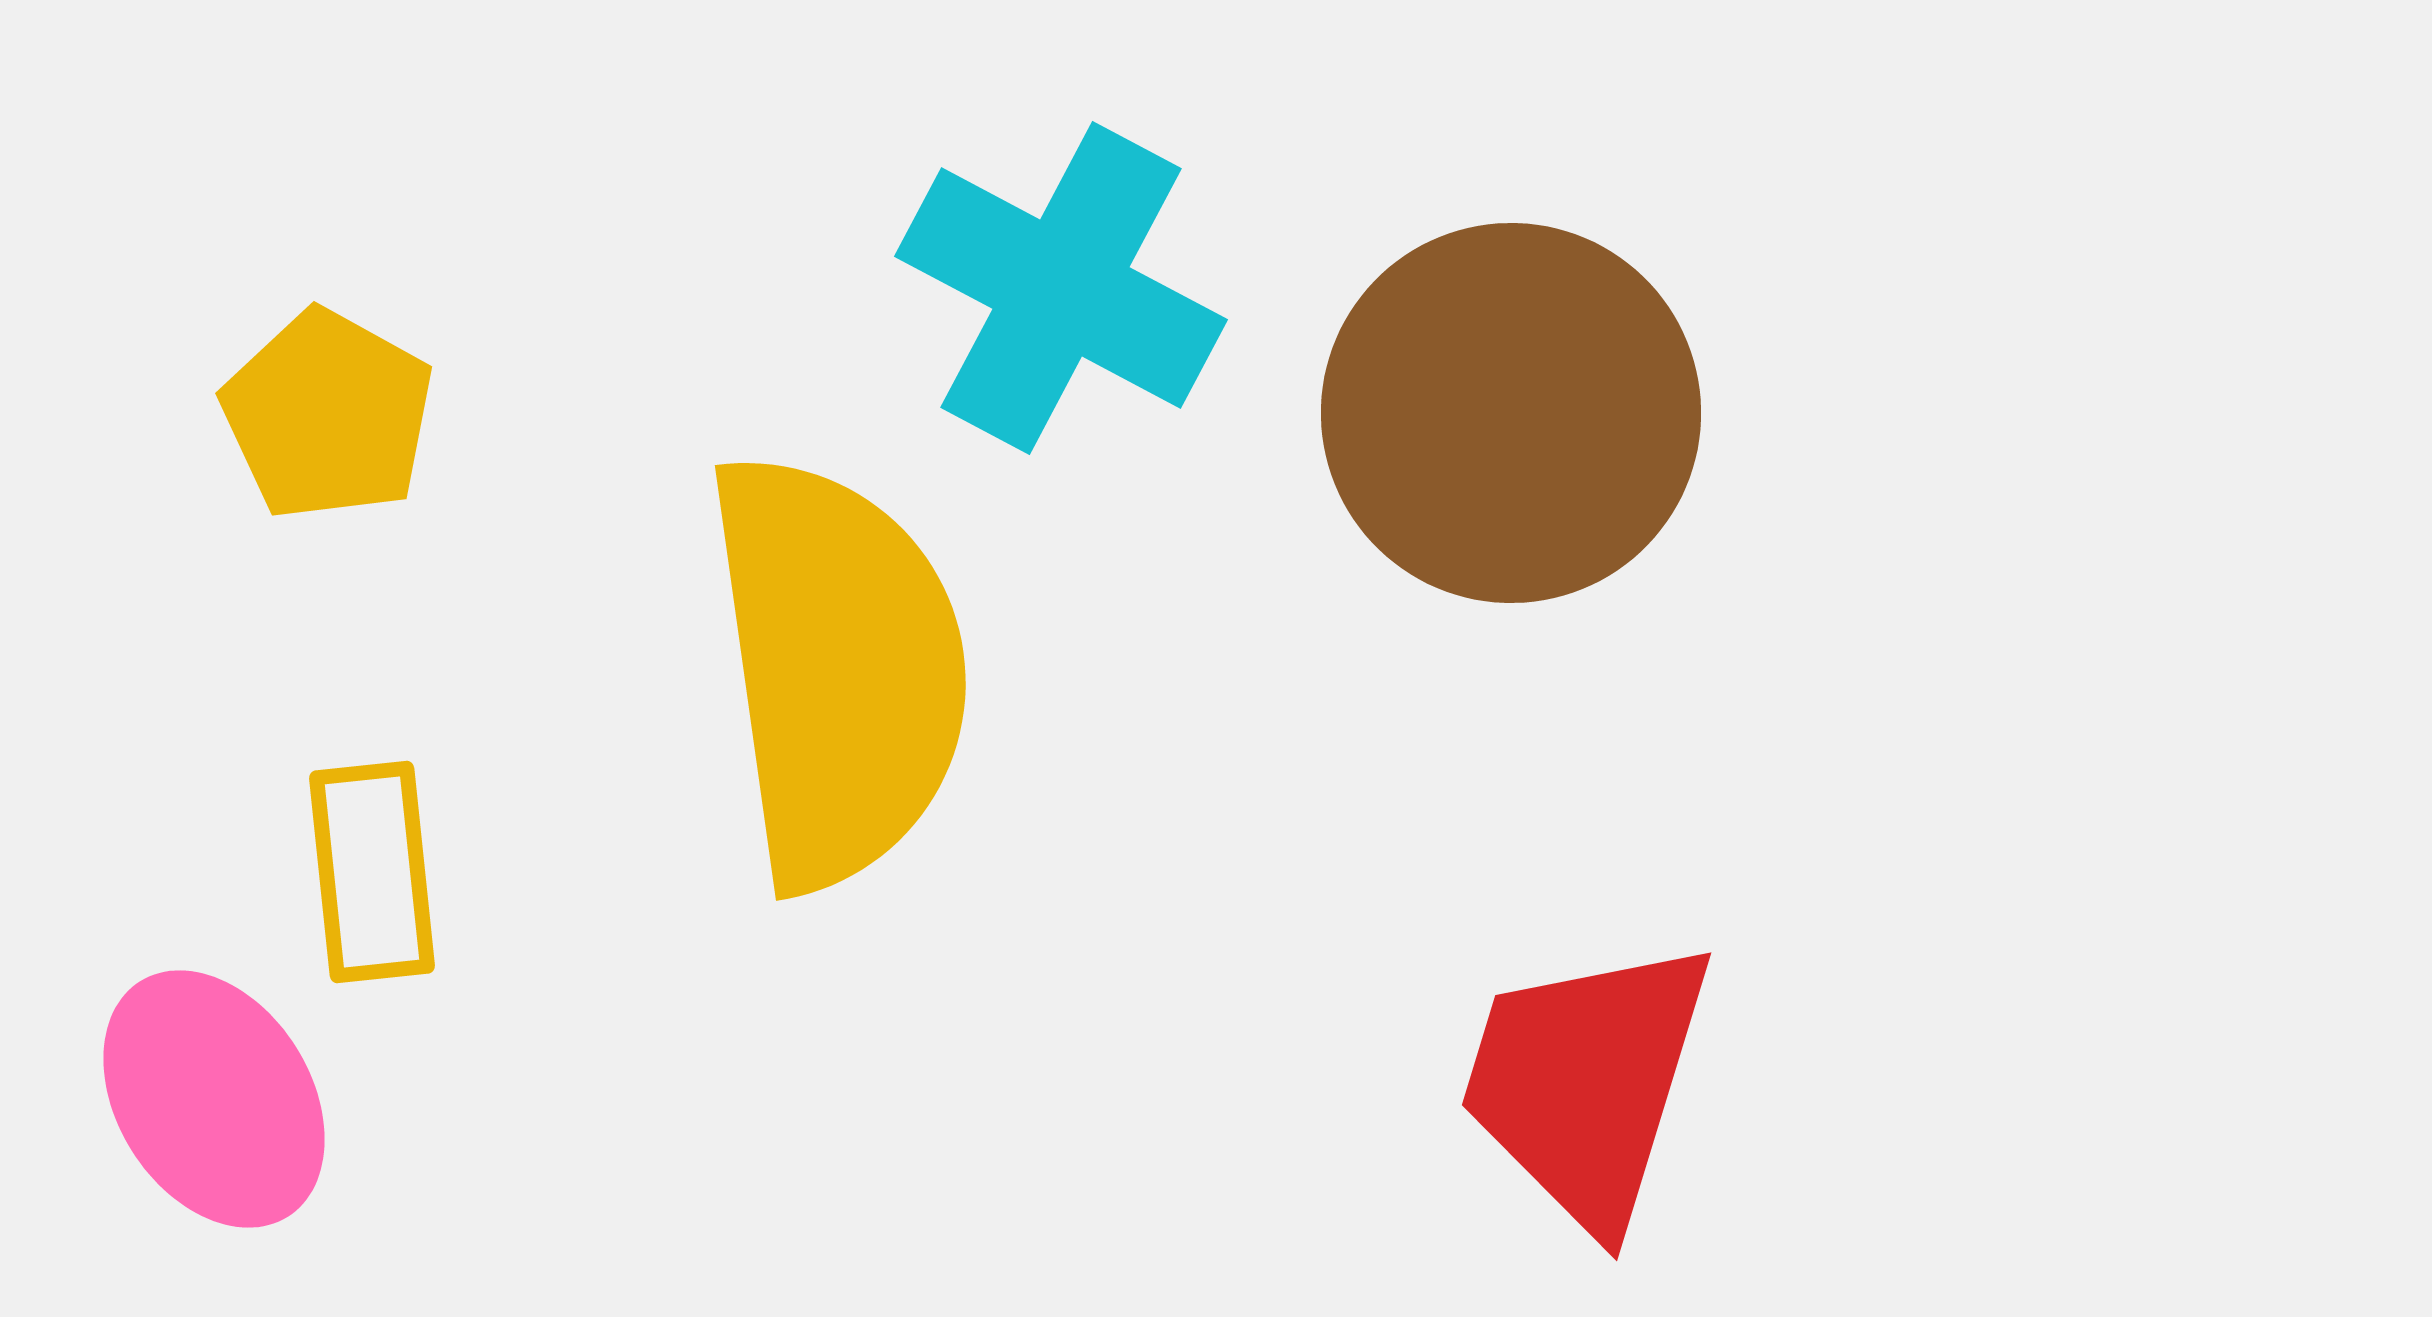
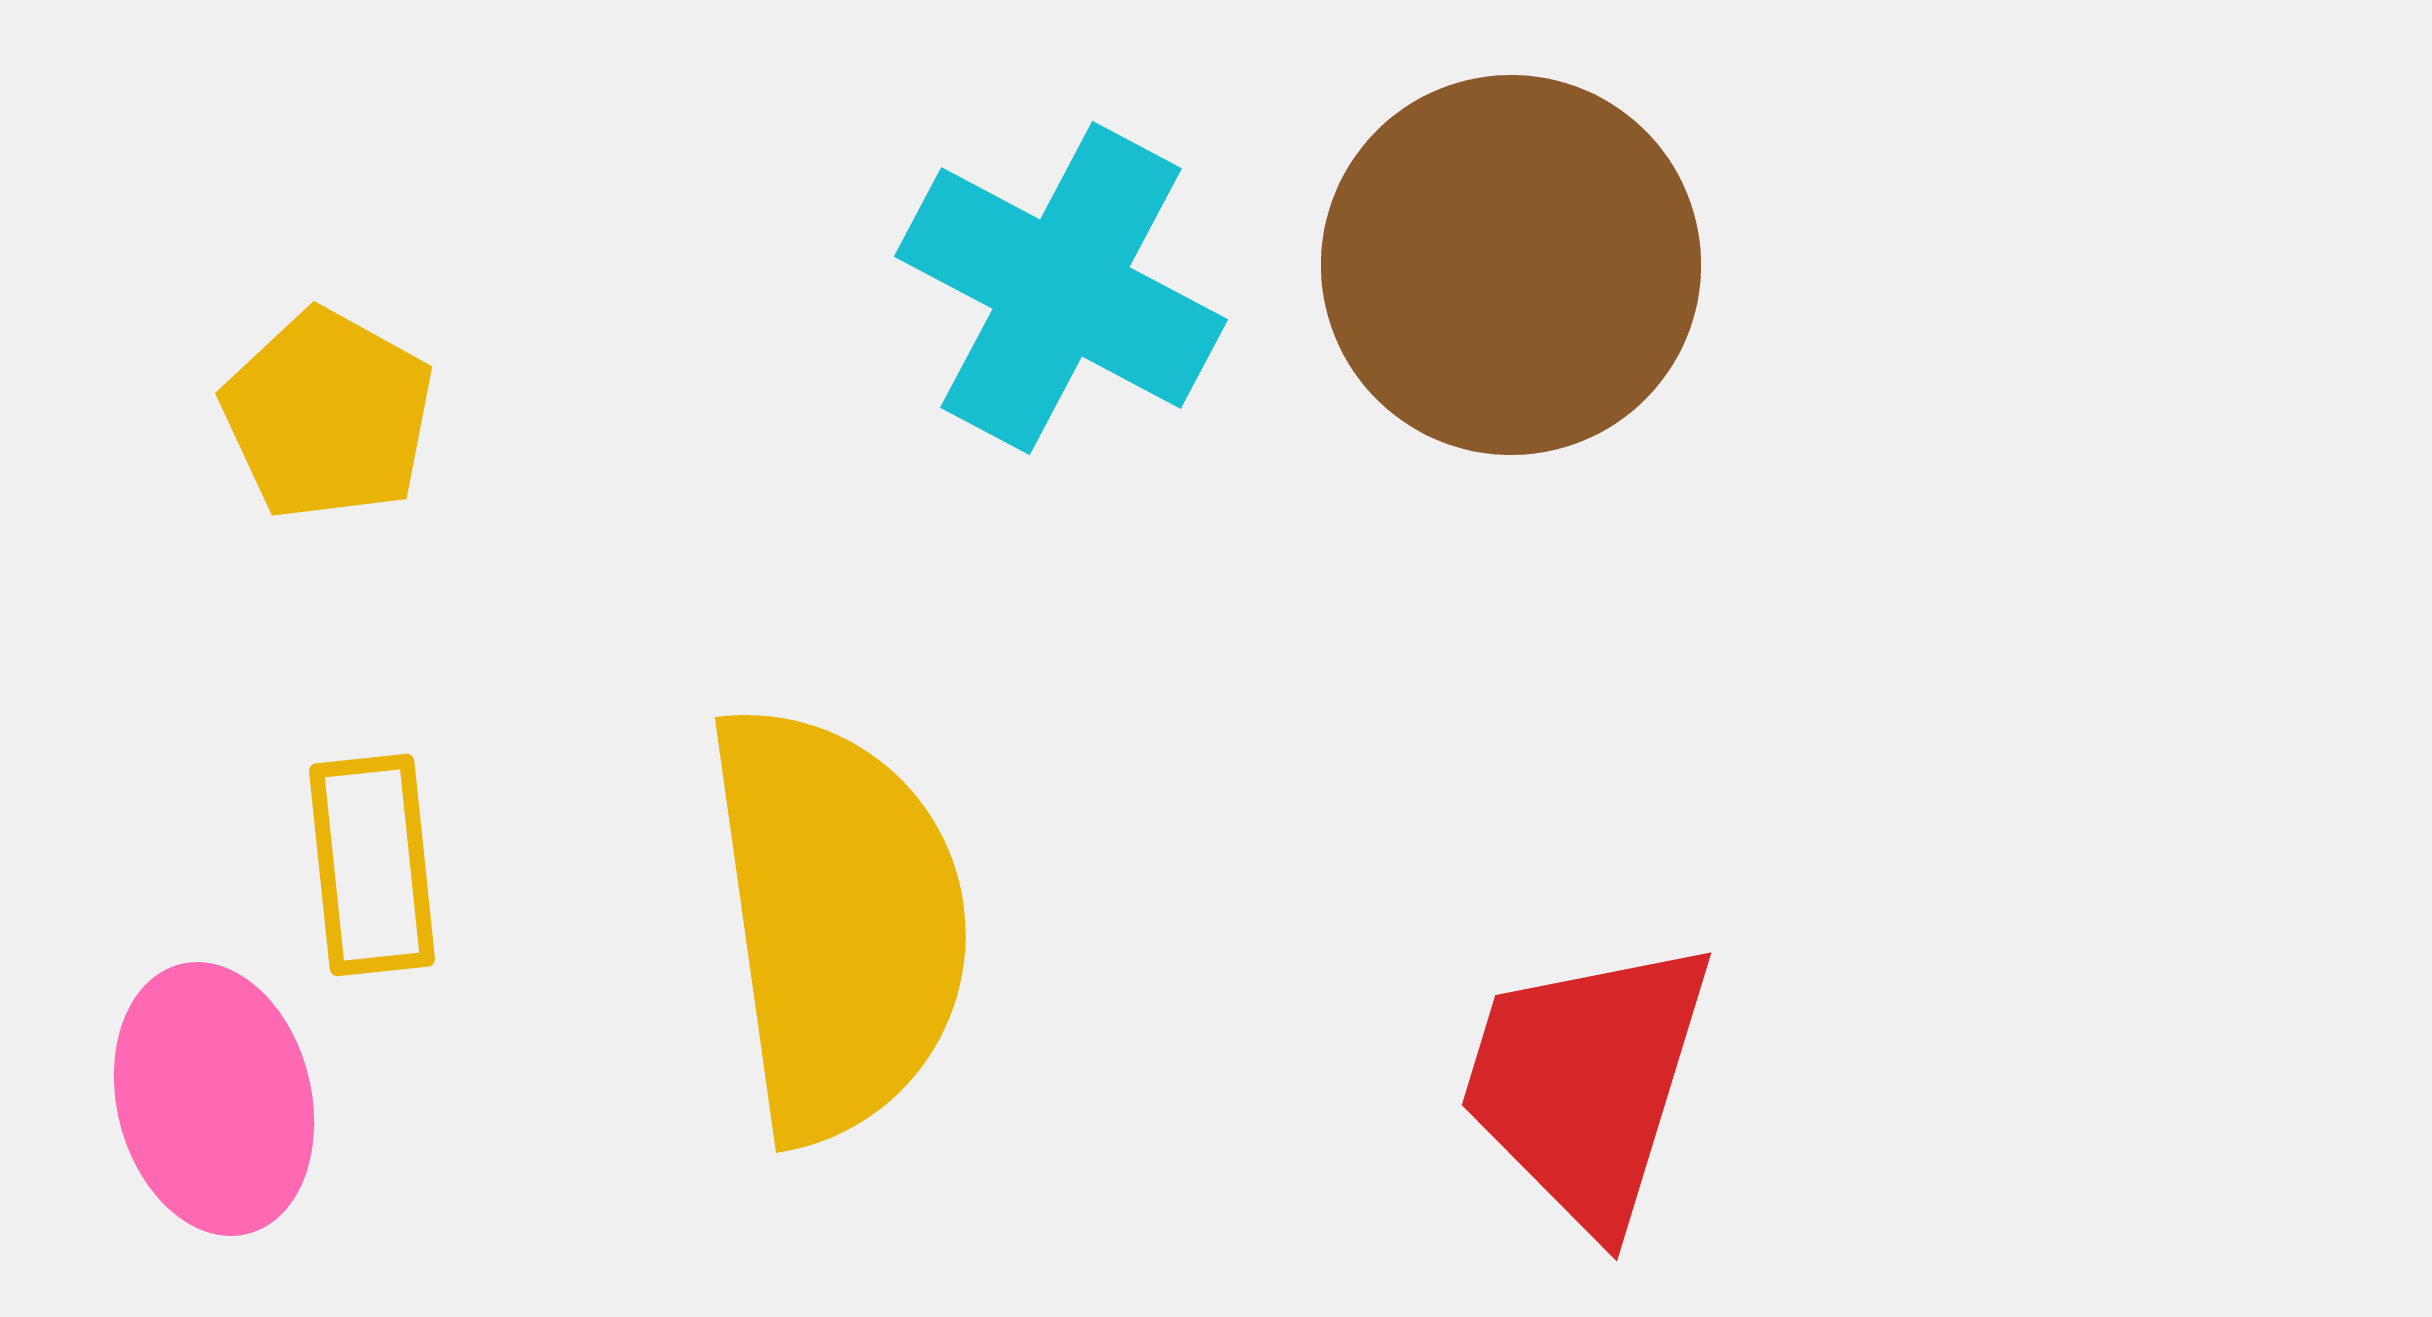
brown circle: moved 148 px up
yellow semicircle: moved 252 px down
yellow rectangle: moved 7 px up
pink ellipse: rotated 18 degrees clockwise
